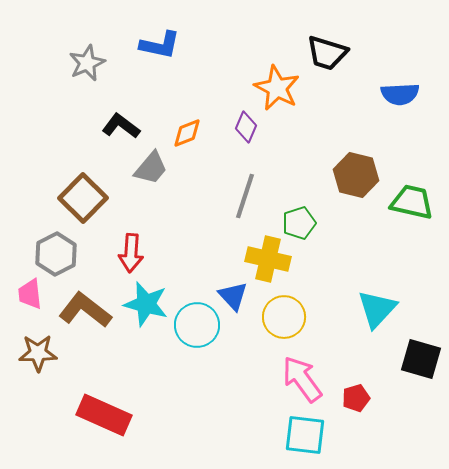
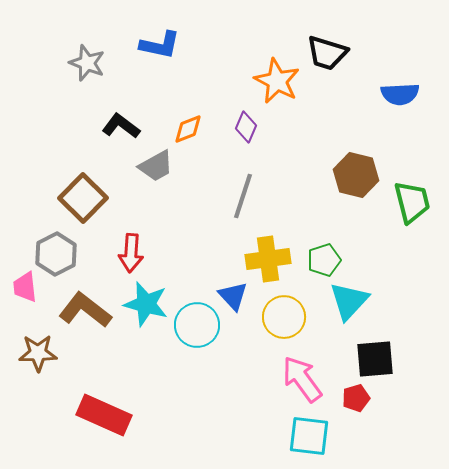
gray star: rotated 27 degrees counterclockwise
orange star: moved 7 px up
orange diamond: moved 1 px right, 4 px up
gray trapezoid: moved 5 px right, 2 px up; rotated 21 degrees clockwise
gray line: moved 2 px left
green trapezoid: rotated 63 degrees clockwise
green pentagon: moved 25 px right, 37 px down
yellow cross: rotated 21 degrees counterclockwise
pink trapezoid: moved 5 px left, 7 px up
cyan triangle: moved 28 px left, 8 px up
black square: moved 46 px left; rotated 21 degrees counterclockwise
cyan square: moved 4 px right, 1 px down
